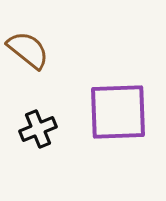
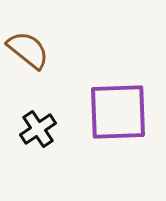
black cross: rotated 12 degrees counterclockwise
